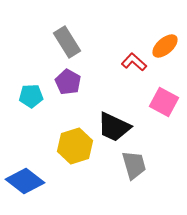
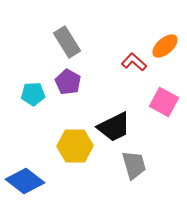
cyan pentagon: moved 2 px right, 2 px up
black trapezoid: rotated 51 degrees counterclockwise
yellow hexagon: rotated 16 degrees clockwise
